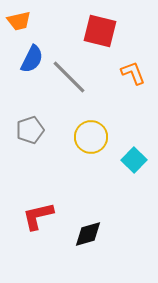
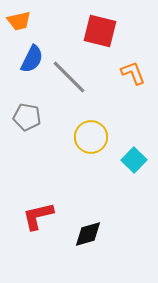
gray pentagon: moved 3 px left, 13 px up; rotated 28 degrees clockwise
